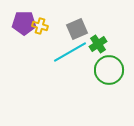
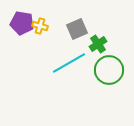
purple pentagon: moved 2 px left; rotated 10 degrees clockwise
cyan line: moved 1 px left, 11 px down
